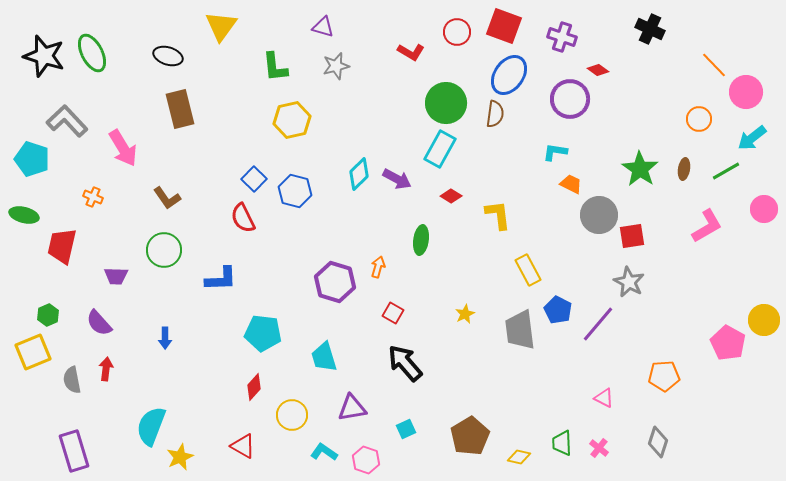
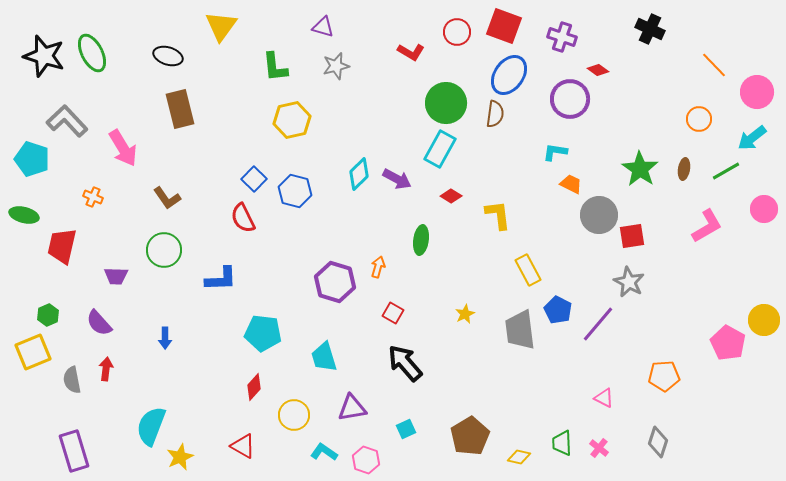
pink circle at (746, 92): moved 11 px right
yellow circle at (292, 415): moved 2 px right
